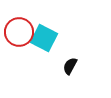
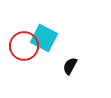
red circle: moved 5 px right, 14 px down
